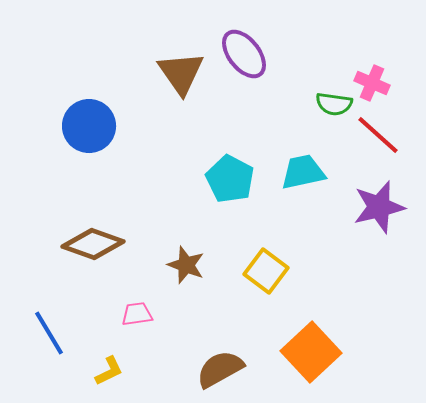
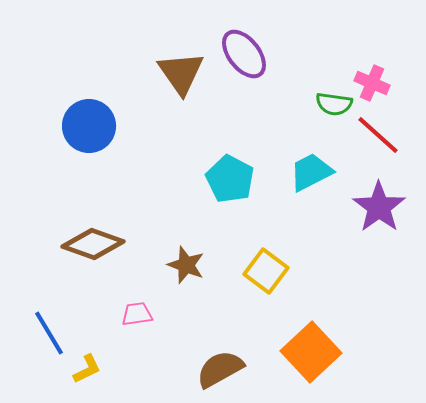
cyan trapezoid: moved 8 px right; rotated 15 degrees counterclockwise
purple star: rotated 22 degrees counterclockwise
yellow L-shape: moved 22 px left, 2 px up
